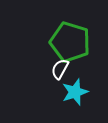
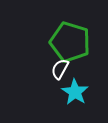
cyan star: rotated 20 degrees counterclockwise
